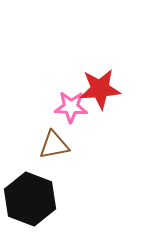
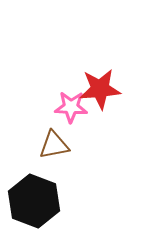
black hexagon: moved 4 px right, 2 px down
